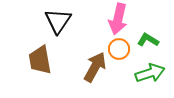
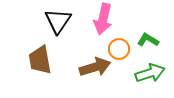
pink arrow: moved 15 px left
brown arrow: rotated 44 degrees clockwise
